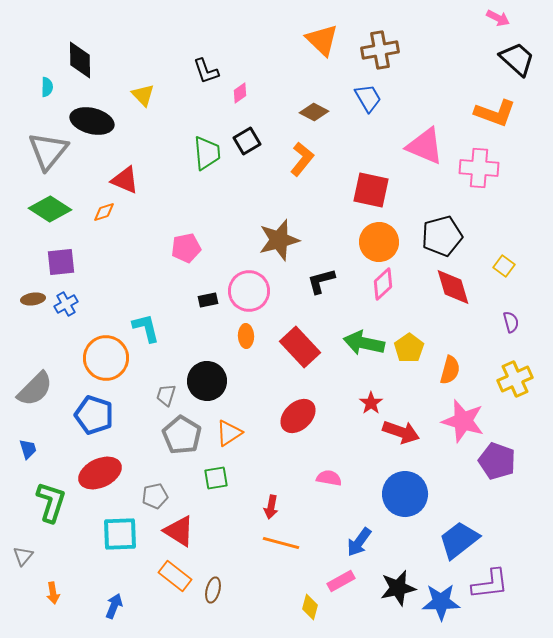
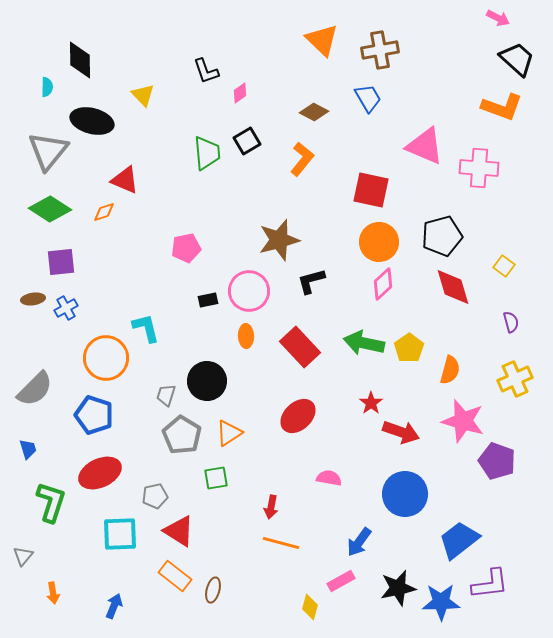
orange L-shape at (495, 113): moved 7 px right, 6 px up
black L-shape at (321, 281): moved 10 px left
blue cross at (66, 304): moved 4 px down
